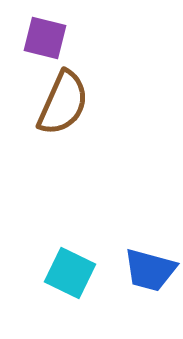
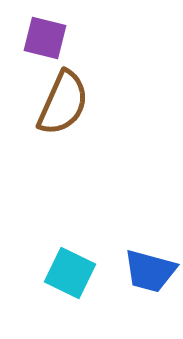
blue trapezoid: moved 1 px down
